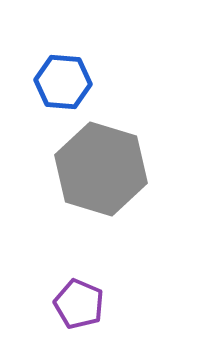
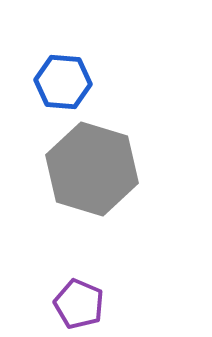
gray hexagon: moved 9 px left
